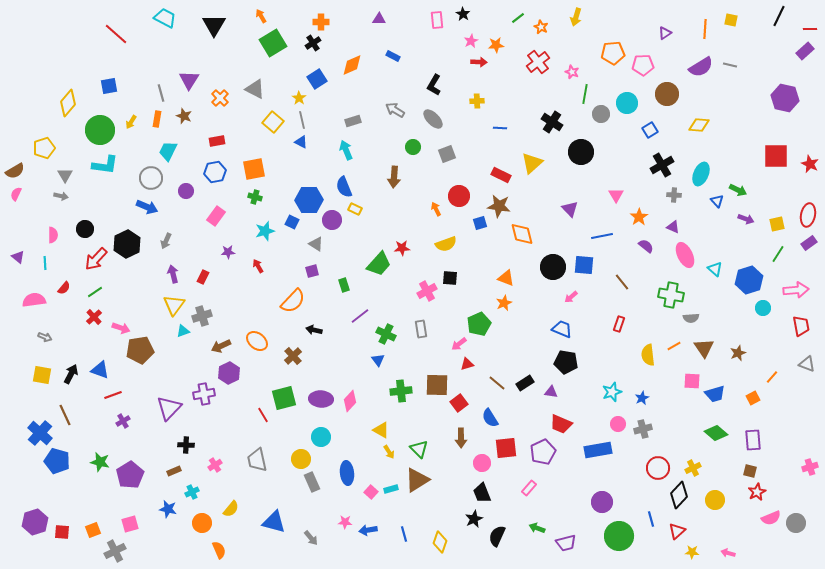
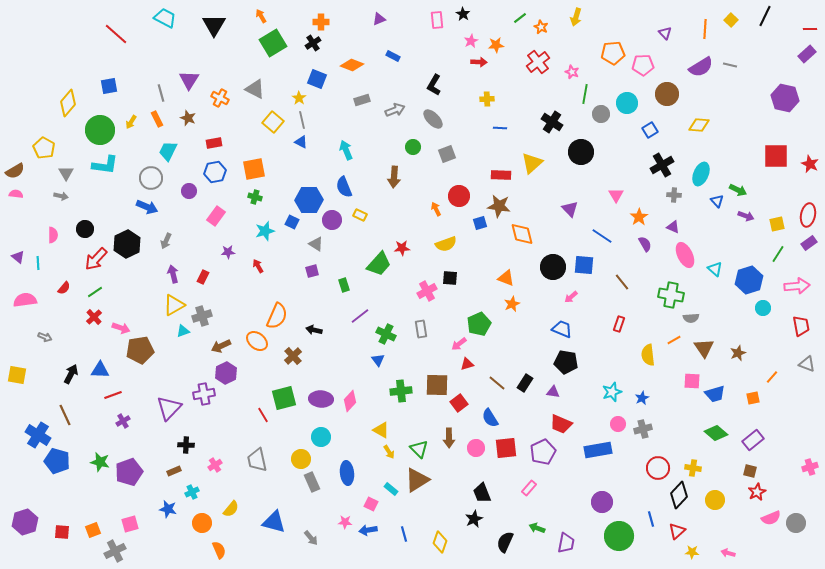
black line at (779, 16): moved 14 px left
green line at (518, 18): moved 2 px right
purple triangle at (379, 19): rotated 24 degrees counterclockwise
yellow square at (731, 20): rotated 32 degrees clockwise
purple triangle at (665, 33): rotated 40 degrees counterclockwise
purple rectangle at (805, 51): moved 2 px right, 3 px down
orange diamond at (352, 65): rotated 45 degrees clockwise
blue square at (317, 79): rotated 36 degrees counterclockwise
orange cross at (220, 98): rotated 18 degrees counterclockwise
yellow cross at (477, 101): moved 10 px right, 2 px up
gray arrow at (395, 110): rotated 126 degrees clockwise
brown star at (184, 116): moved 4 px right, 2 px down
orange rectangle at (157, 119): rotated 35 degrees counterclockwise
gray rectangle at (353, 121): moved 9 px right, 21 px up
red rectangle at (217, 141): moved 3 px left, 2 px down
yellow pentagon at (44, 148): rotated 25 degrees counterclockwise
gray triangle at (65, 175): moved 1 px right, 2 px up
red rectangle at (501, 175): rotated 24 degrees counterclockwise
purple circle at (186, 191): moved 3 px right
pink semicircle at (16, 194): rotated 72 degrees clockwise
yellow rectangle at (355, 209): moved 5 px right, 6 px down
purple arrow at (746, 219): moved 3 px up
blue line at (602, 236): rotated 45 degrees clockwise
purple semicircle at (646, 246): moved 1 px left, 2 px up; rotated 21 degrees clockwise
cyan line at (45, 263): moved 7 px left
pink arrow at (796, 290): moved 1 px right, 4 px up
pink semicircle at (34, 300): moved 9 px left
orange semicircle at (293, 301): moved 16 px left, 15 px down; rotated 20 degrees counterclockwise
orange star at (504, 303): moved 8 px right, 1 px down
yellow triangle at (174, 305): rotated 25 degrees clockwise
orange line at (674, 346): moved 6 px up
blue triangle at (100, 370): rotated 18 degrees counterclockwise
purple hexagon at (229, 373): moved 3 px left
yellow square at (42, 375): moved 25 px left
black rectangle at (525, 383): rotated 24 degrees counterclockwise
purple triangle at (551, 392): moved 2 px right
orange square at (753, 398): rotated 16 degrees clockwise
blue cross at (40, 433): moved 2 px left, 2 px down; rotated 10 degrees counterclockwise
brown arrow at (461, 438): moved 12 px left
purple rectangle at (753, 440): rotated 55 degrees clockwise
pink circle at (482, 463): moved 6 px left, 15 px up
yellow cross at (693, 468): rotated 35 degrees clockwise
purple pentagon at (130, 475): moved 1 px left, 3 px up; rotated 12 degrees clockwise
cyan rectangle at (391, 489): rotated 56 degrees clockwise
pink square at (371, 492): moved 12 px down; rotated 16 degrees counterclockwise
purple hexagon at (35, 522): moved 10 px left
black semicircle at (497, 536): moved 8 px right, 6 px down
purple trapezoid at (566, 543): rotated 65 degrees counterclockwise
